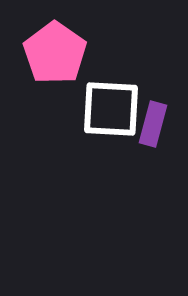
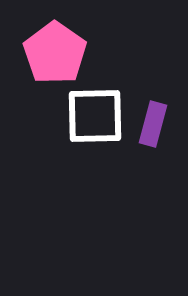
white square: moved 16 px left, 7 px down; rotated 4 degrees counterclockwise
